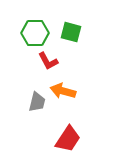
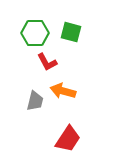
red L-shape: moved 1 px left, 1 px down
gray trapezoid: moved 2 px left, 1 px up
